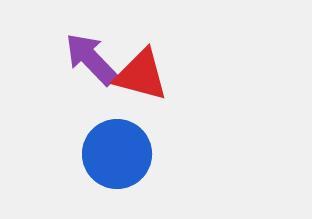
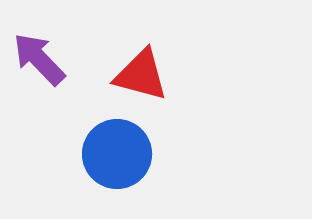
purple arrow: moved 52 px left
